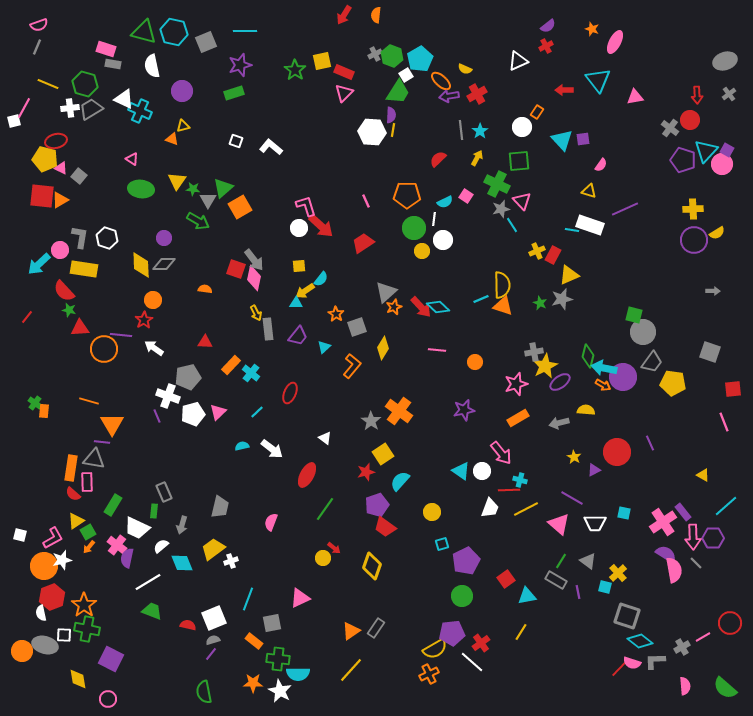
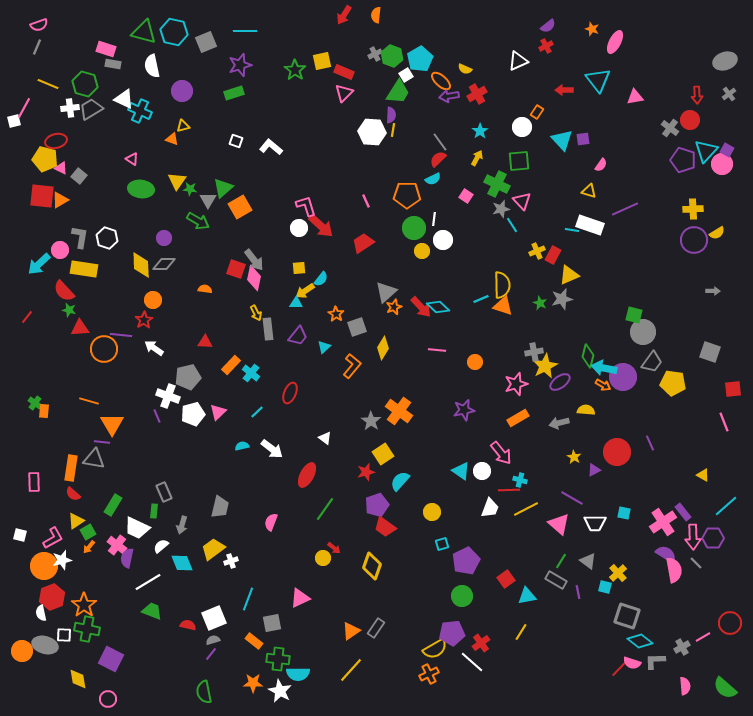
gray line at (461, 130): moved 21 px left, 12 px down; rotated 30 degrees counterclockwise
green star at (193, 189): moved 3 px left
cyan semicircle at (445, 202): moved 12 px left, 23 px up
yellow square at (299, 266): moved 2 px down
pink rectangle at (87, 482): moved 53 px left
